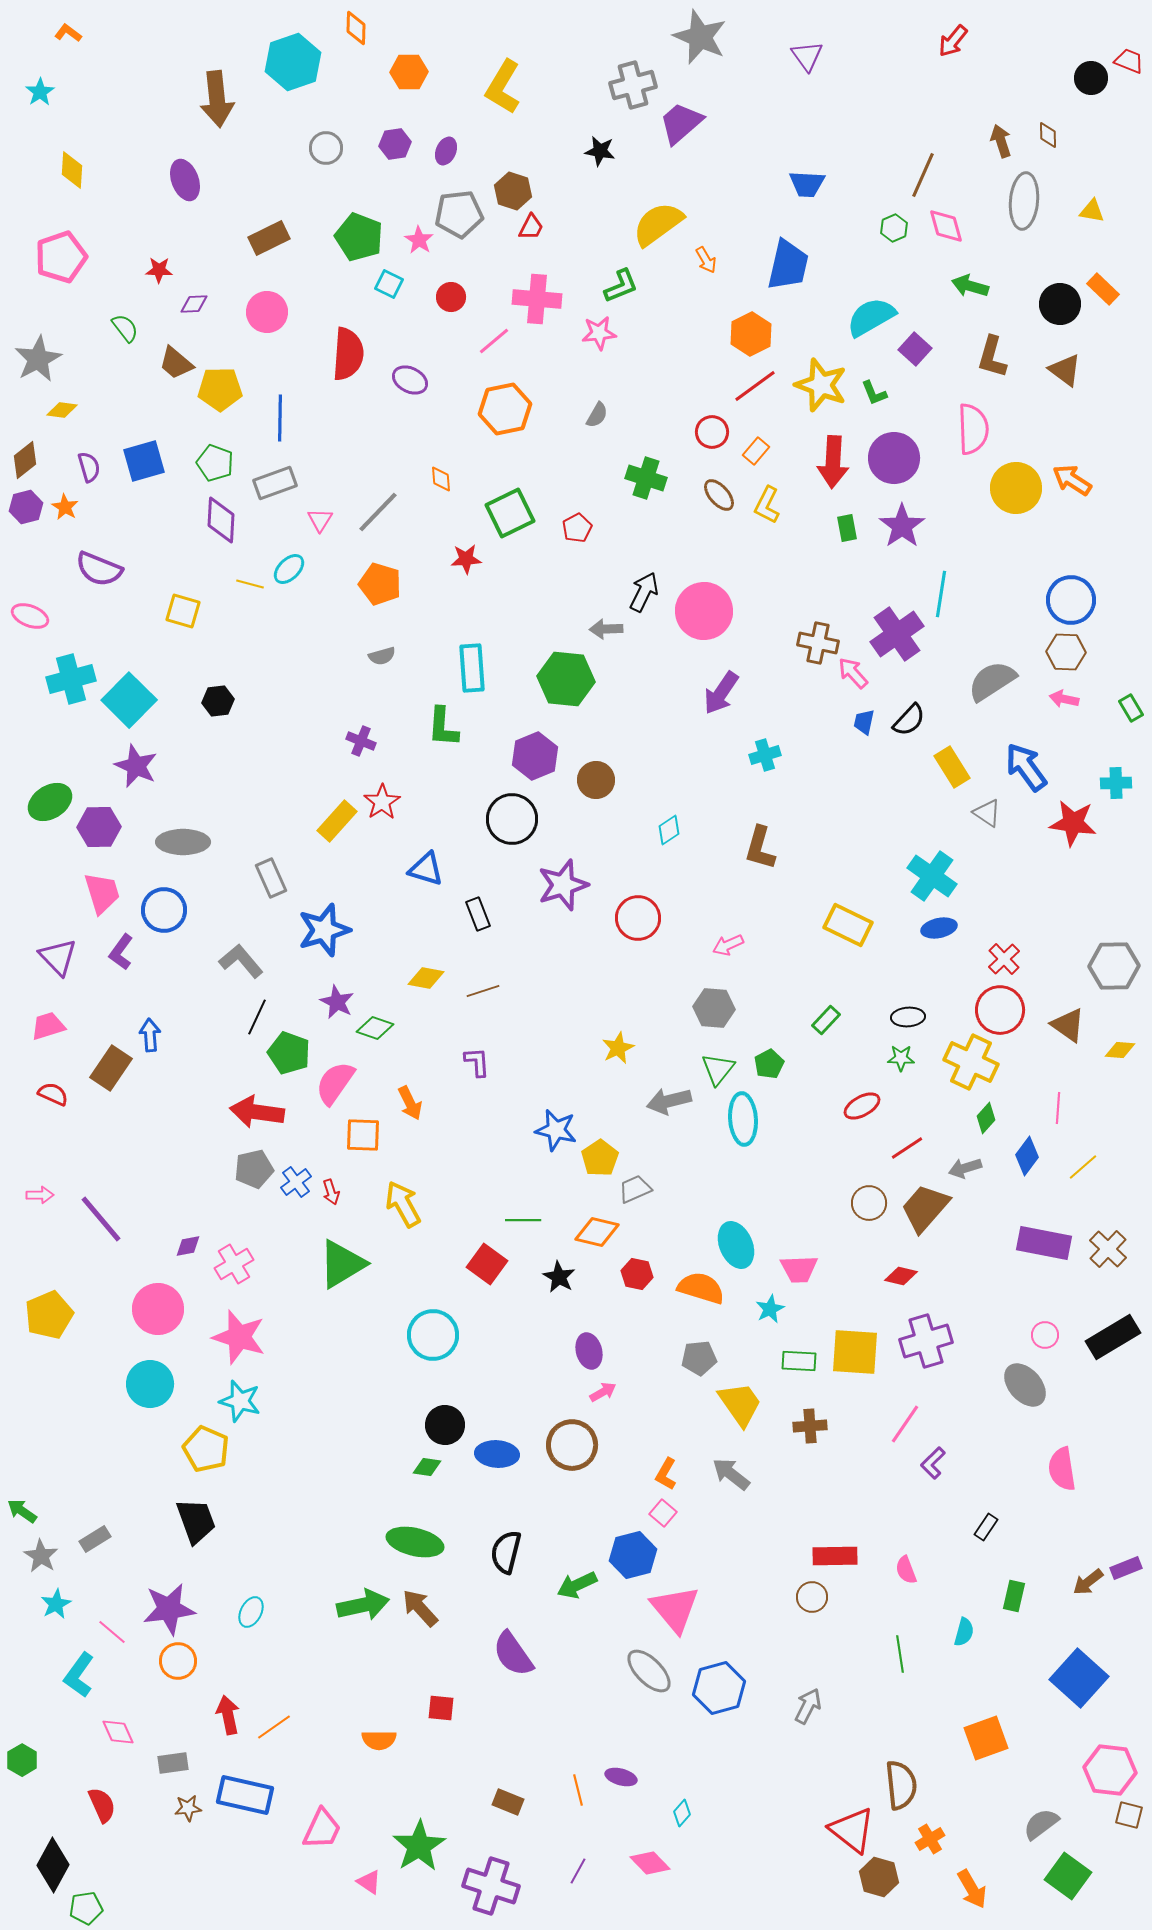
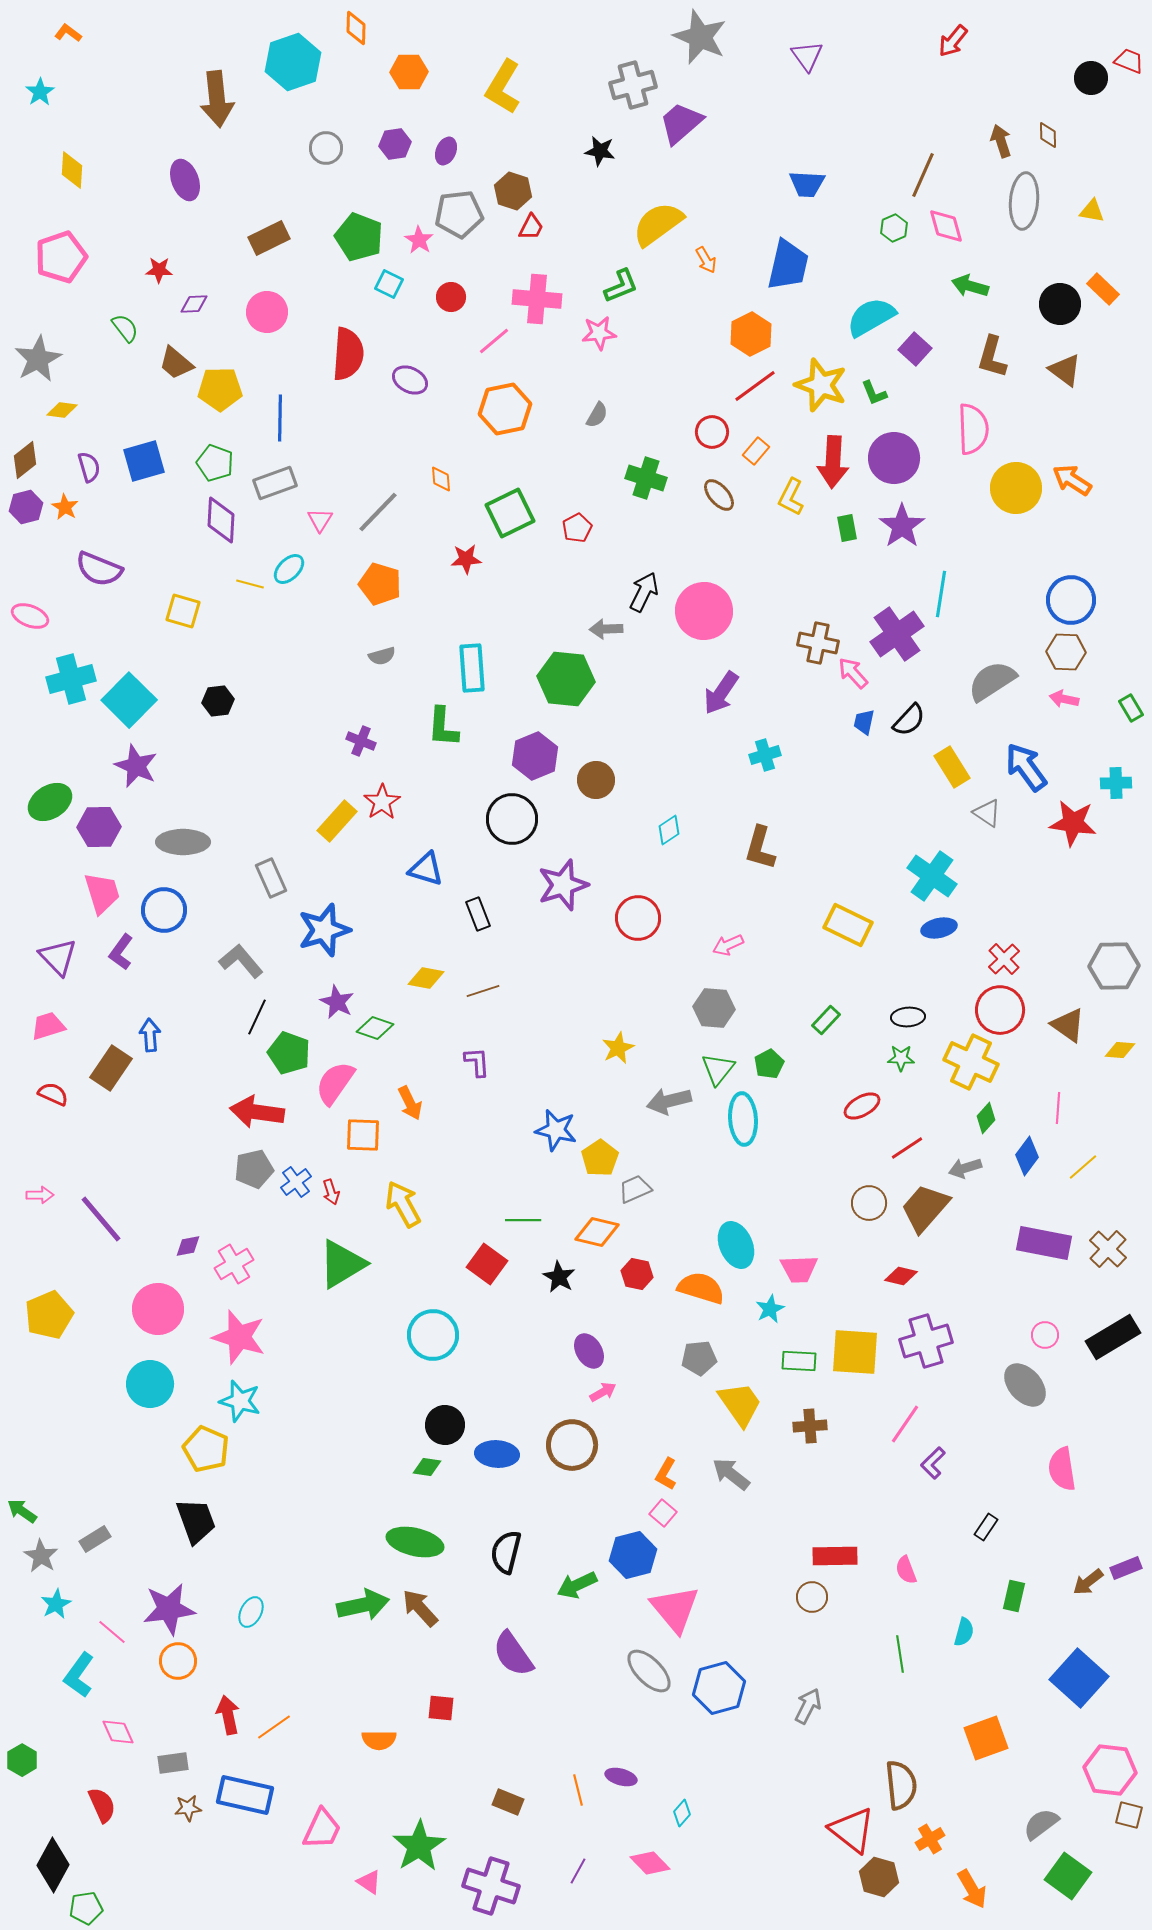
yellow L-shape at (767, 505): moved 24 px right, 8 px up
purple ellipse at (589, 1351): rotated 16 degrees counterclockwise
